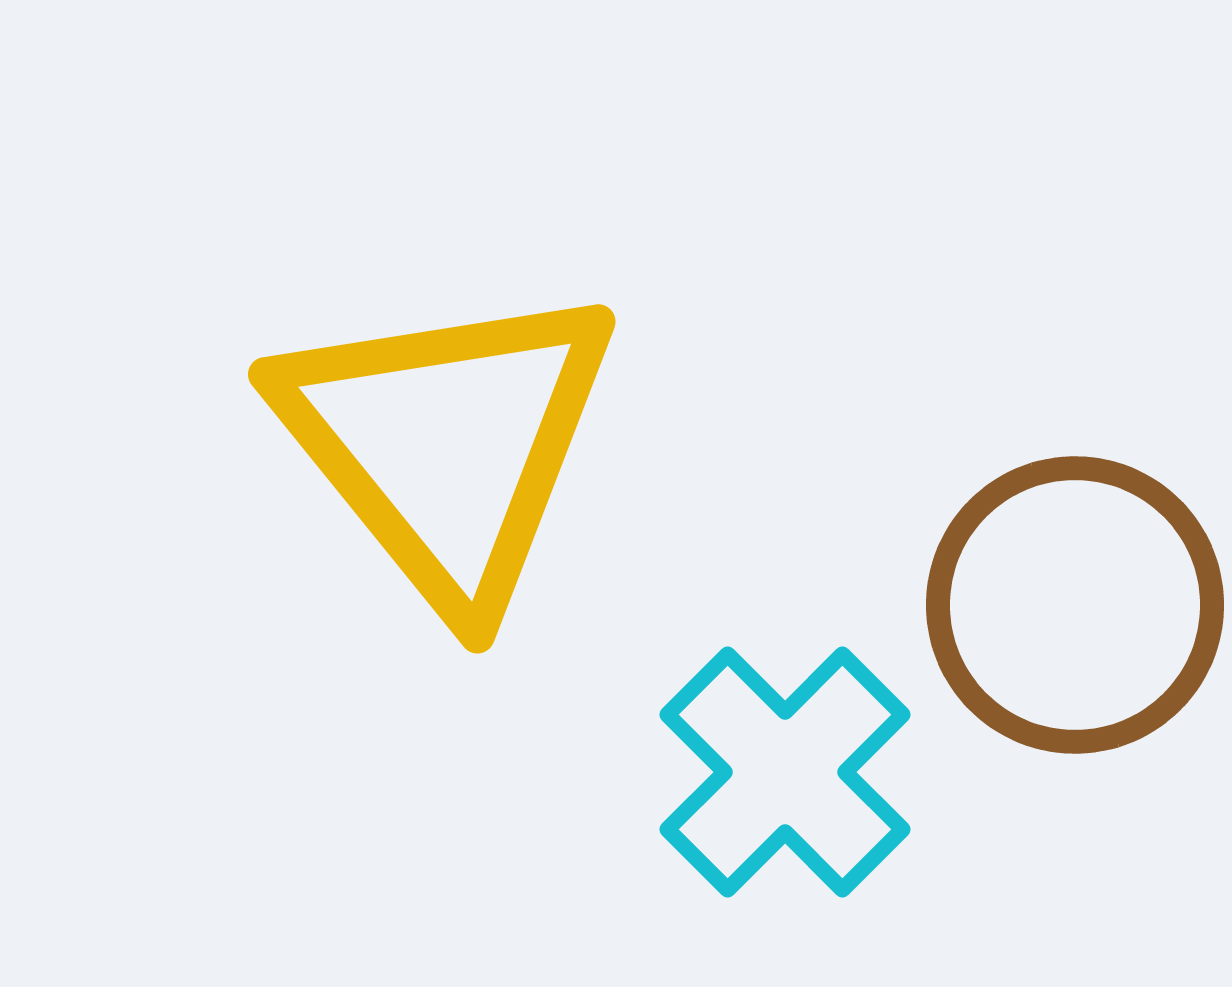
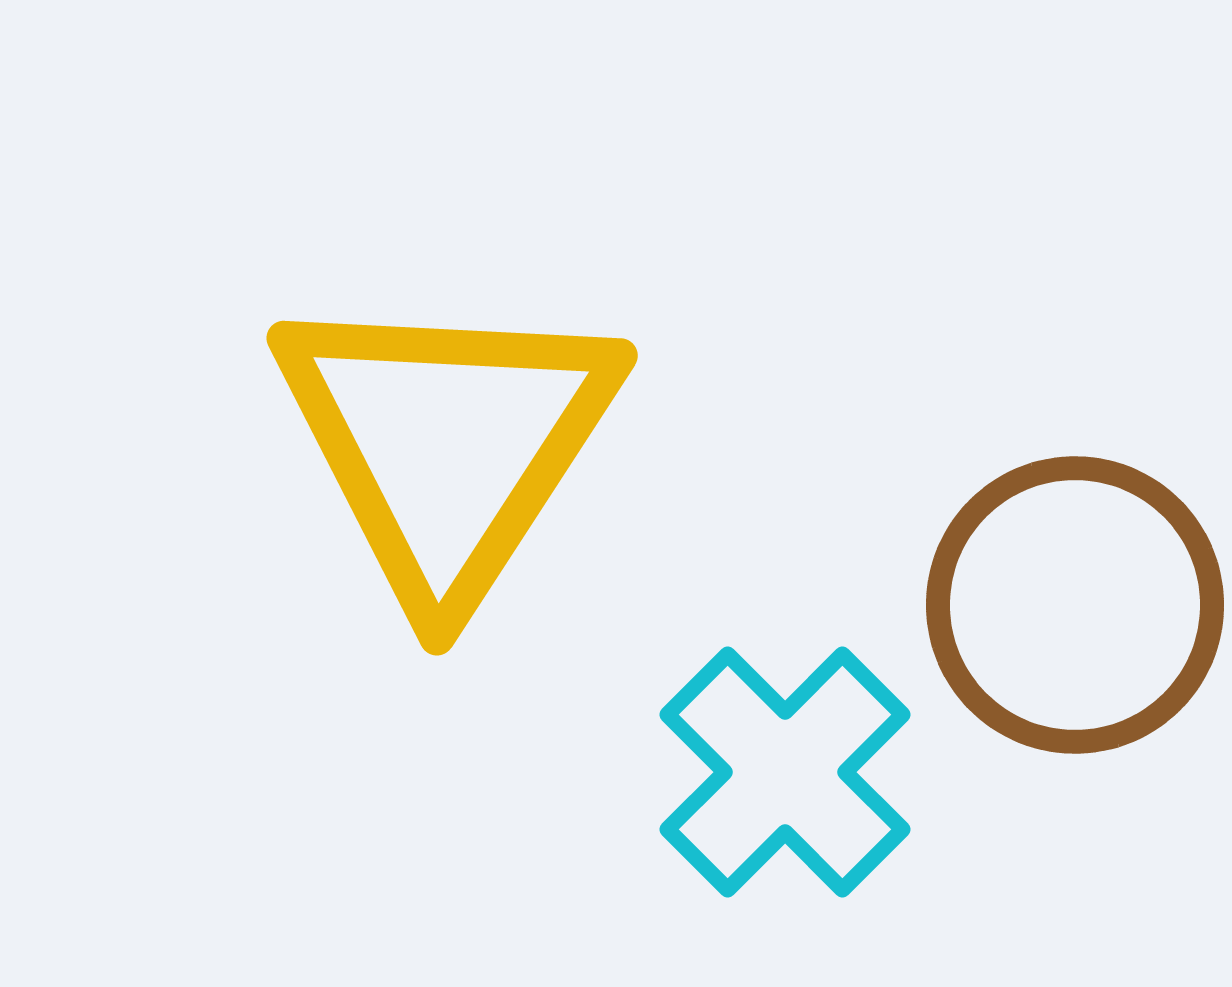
yellow triangle: rotated 12 degrees clockwise
